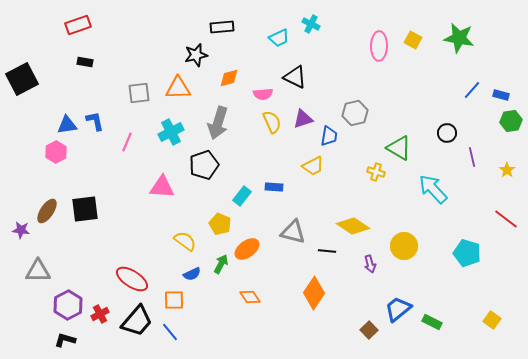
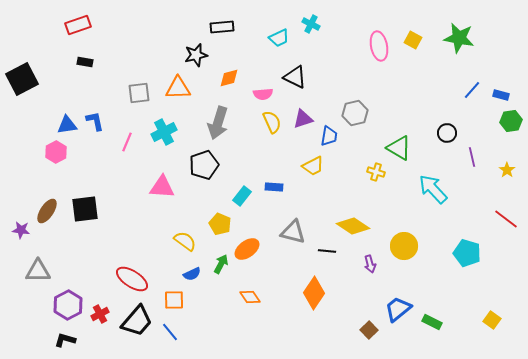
pink ellipse at (379, 46): rotated 12 degrees counterclockwise
cyan cross at (171, 132): moved 7 px left
